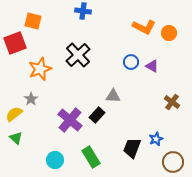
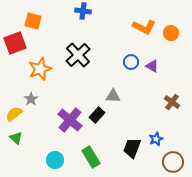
orange circle: moved 2 px right
